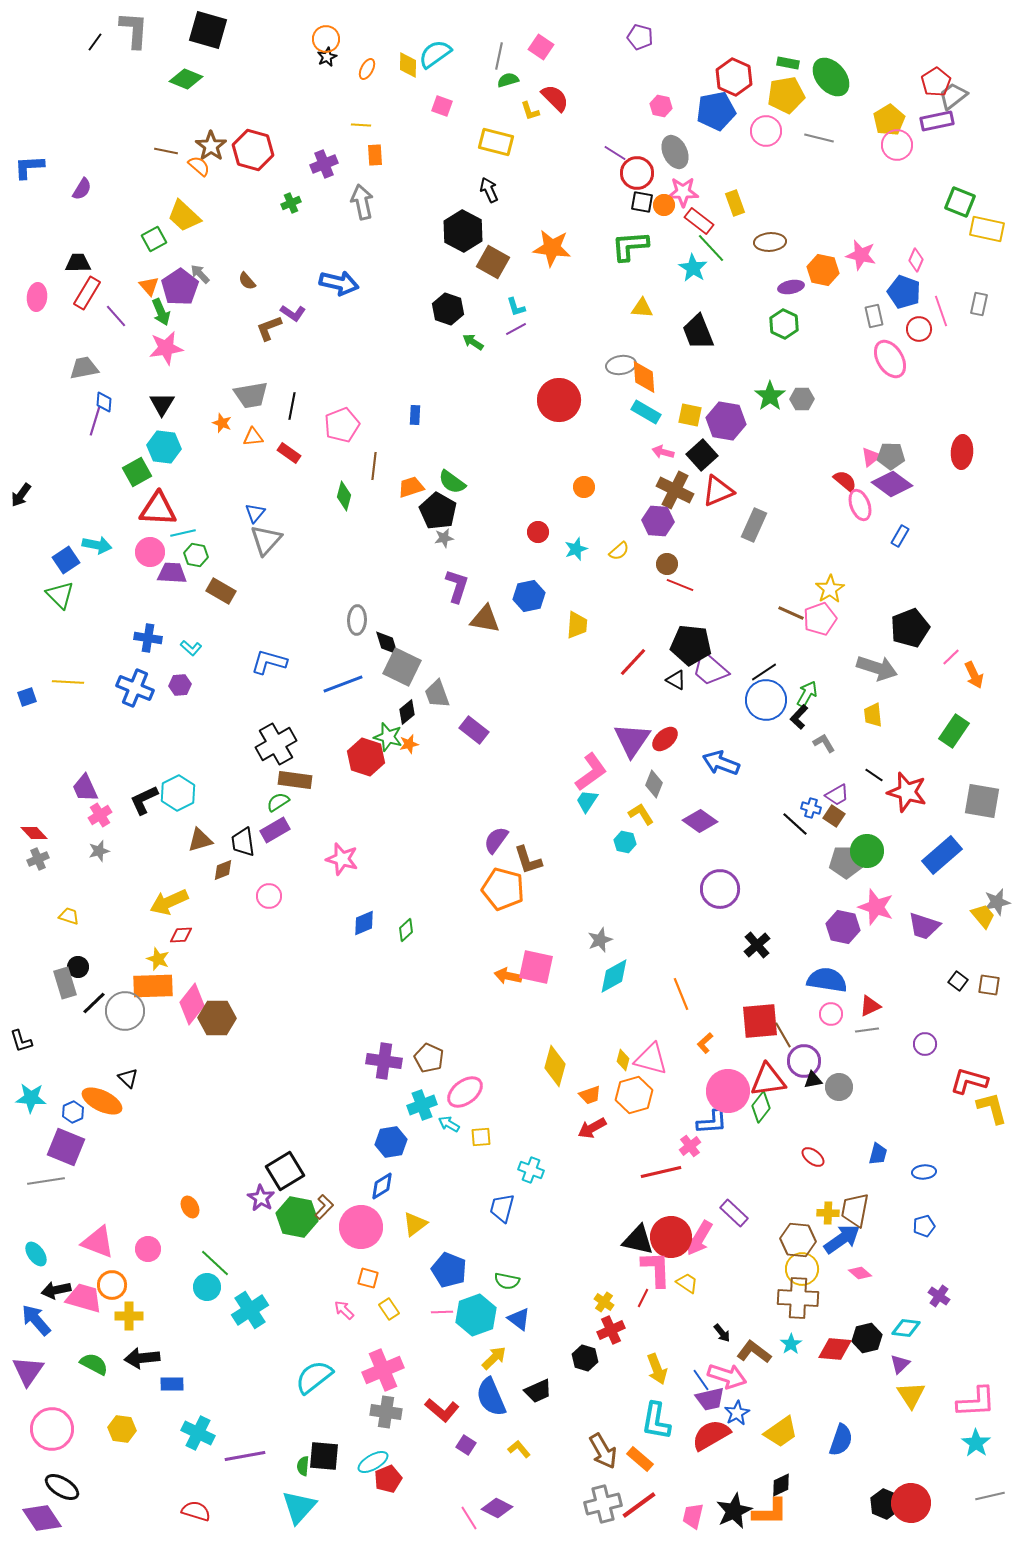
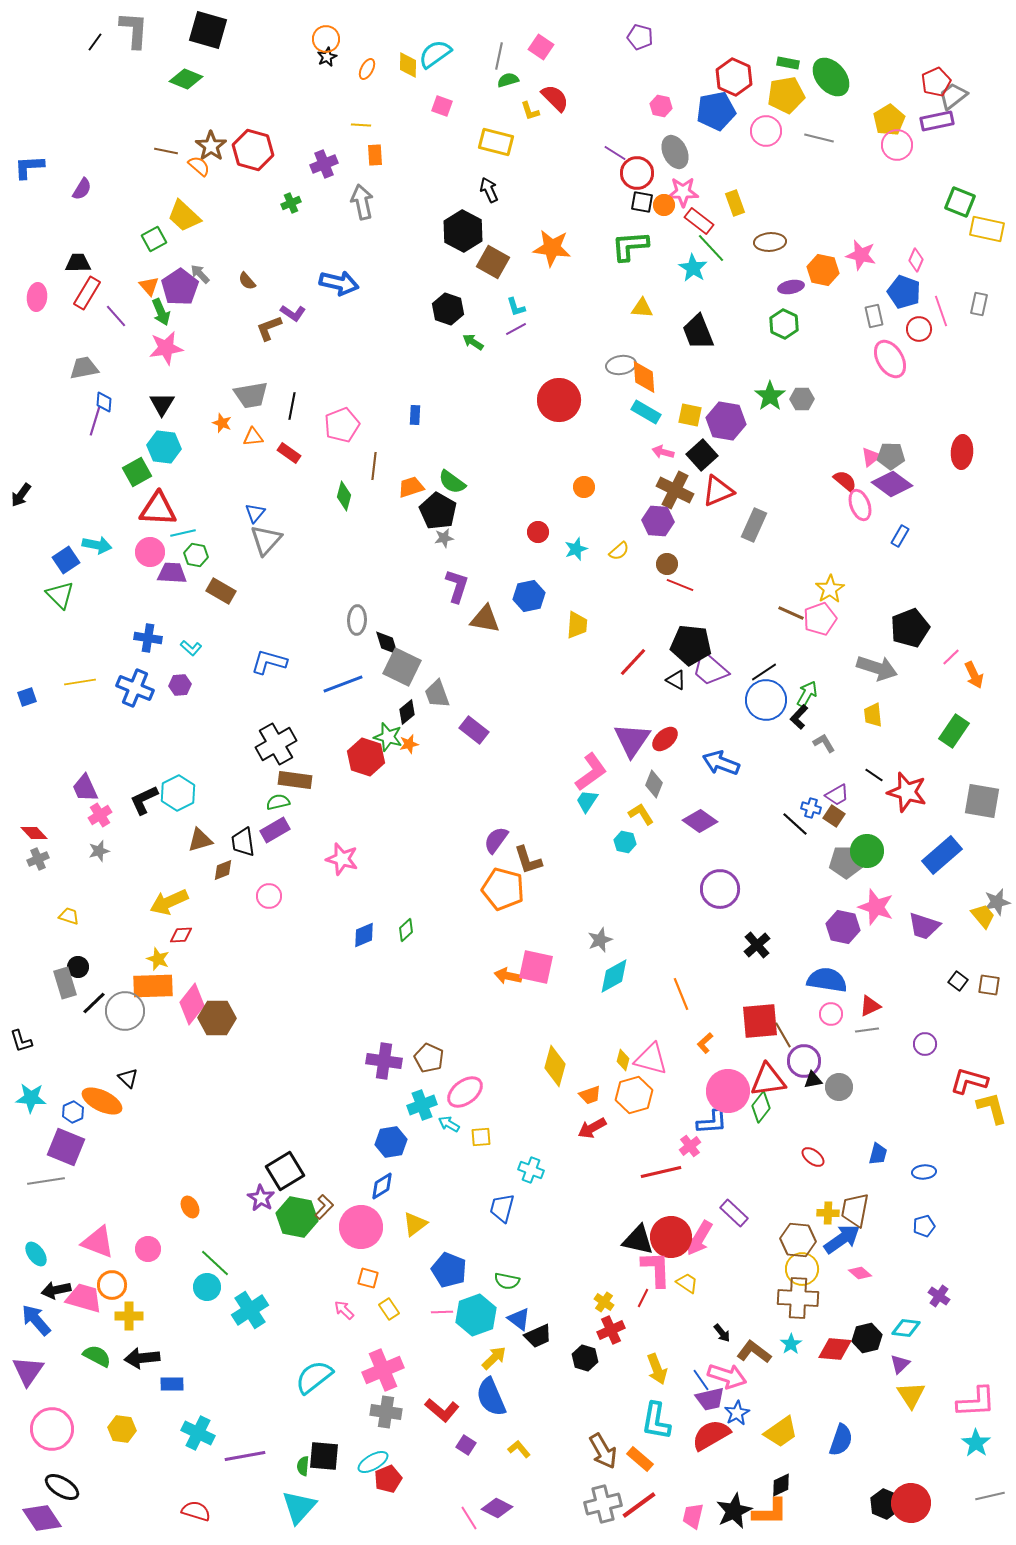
red pentagon at (936, 82): rotated 8 degrees clockwise
yellow line at (68, 682): moved 12 px right; rotated 12 degrees counterclockwise
green semicircle at (278, 802): rotated 20 degrees clockwise
blue diamond at (364, 923): moved 12 px down
green semicircle at (94, 1364): moved 3 px right, 8 px up
black trapezoid at (538, 1391): moved 55 px up
